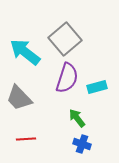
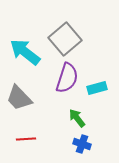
cyan rectangle: moved 1 px down
